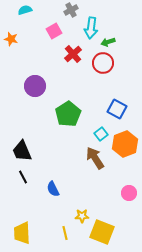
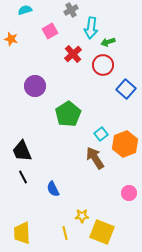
pink square: moved 4 px left
red circle: moved 2 px down
blue square: moved 9 px right, 20 px up; rotated 12 degrees clockwise
